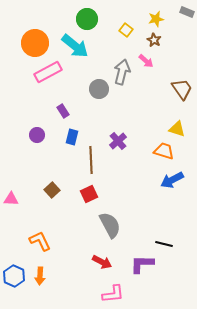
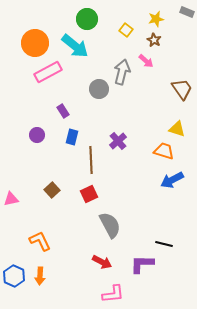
pink triangle: rotated 14 degrees counterclockwise
